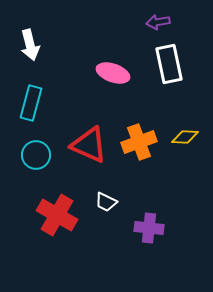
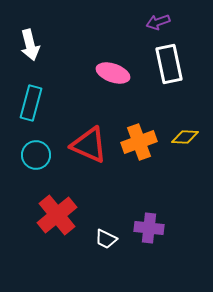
purple arrow: rotated 10 degrees counterclockwise
white trapezoid: moved 37 px down
red cross: rotated 21 degrees clockwise
